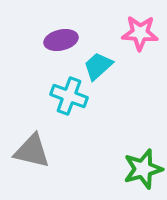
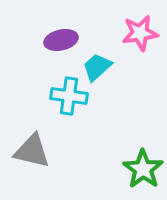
pink star: rotated 12 degrees counterclockwise
cyan trapezoid: moved 1 px left, 1 px down
cyan cross: rotated 12 degrees counterclockwise
green star: rotated 21 degrees counterclockwise
